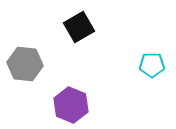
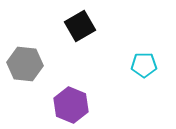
black square: moved 1 px right, 1 px up
cyan pentagon: moved 8 px left
